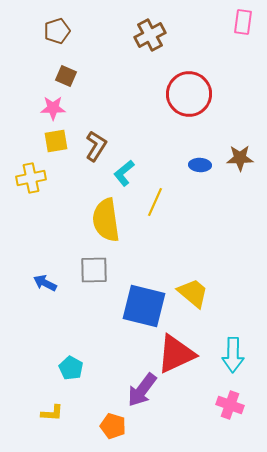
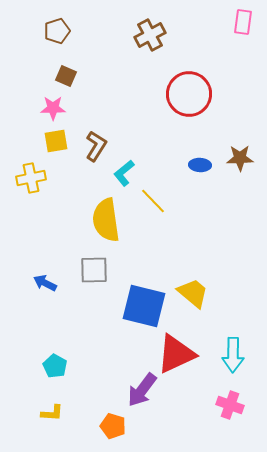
yellow line: moved 2 px left, 1 px up; rotated 68 degrees counterclockwise
cyan pentagon: moved 16 px left, 2 px up
